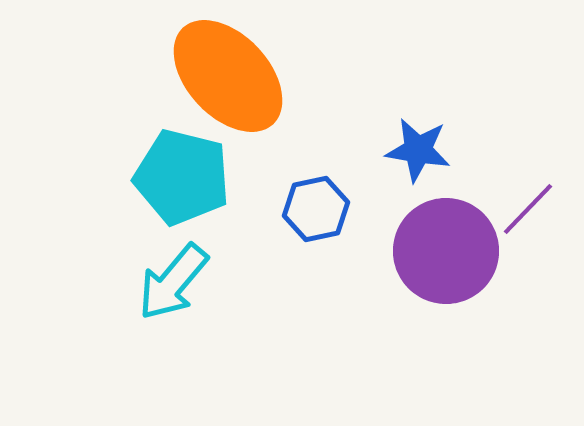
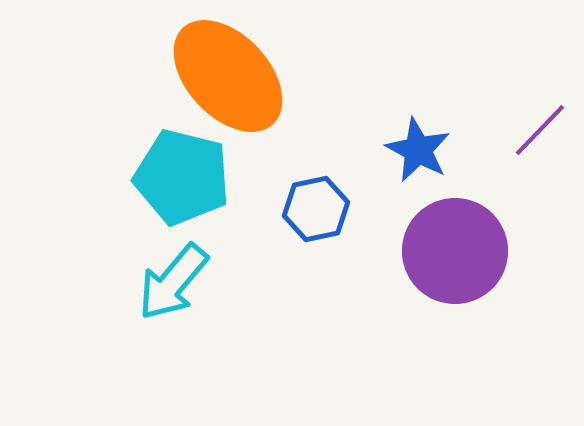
blue star: rotated 18 degrees clockwise
purple line: moved 12 px right, 79 px up
purple circle: moved 9 px right
